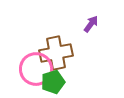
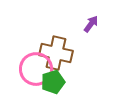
brown cross: rotated 24 degrees clockwise
